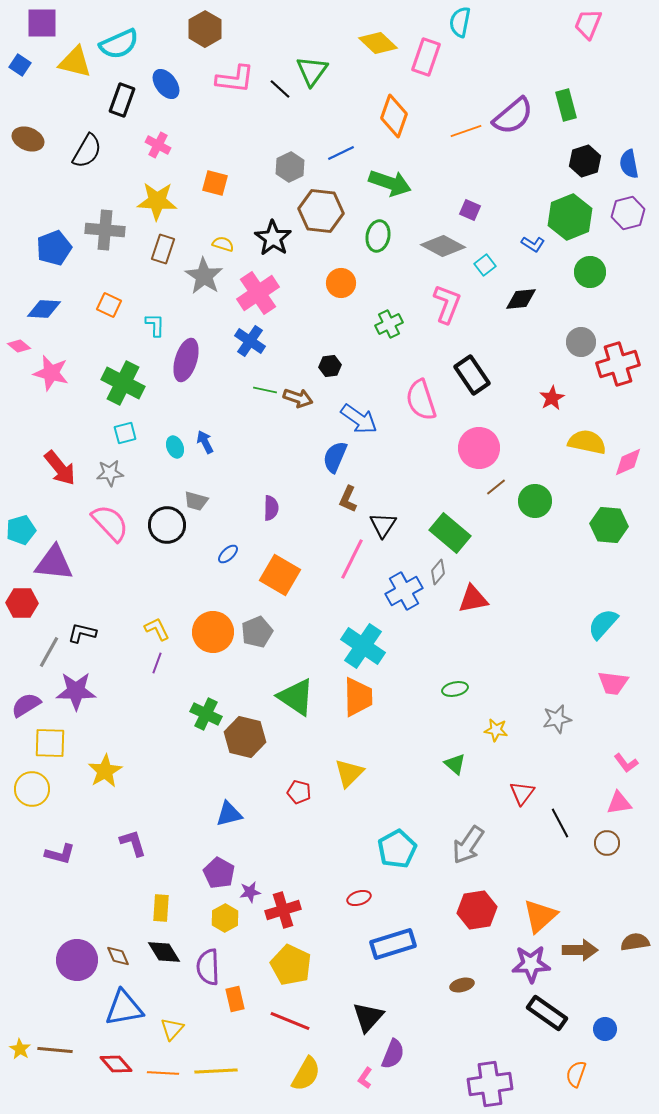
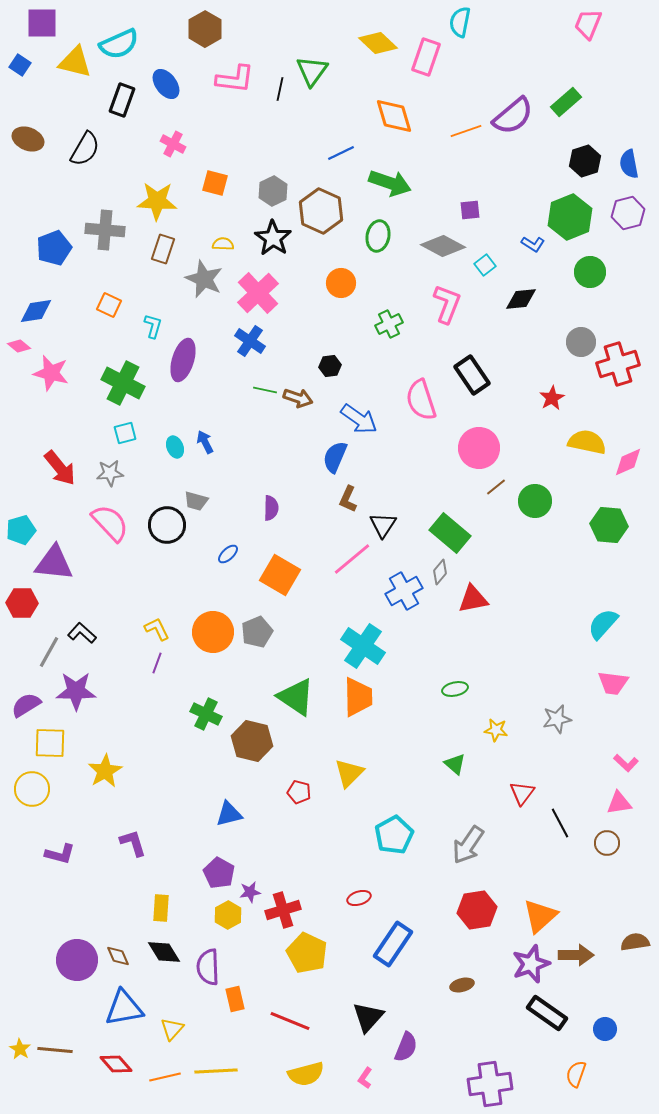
black line at (280, 89): rotated 60 degrees clockwise
green rectangle at (566, 105): moved 3 px up; rotated 64 degrees clockwise
orange diamond at (394, 116): rotated 36 degrees counterclockwise
pink cross at (158, 145): moved 15 px right, 1 px up
black semicircle at (87, 151): moved 2 px left, 2 px up
gray hexagon at (290, 167): moved 17 px left, 24 px down
purple square at (470, 210): rotated 30 degrees counterclockwise
brown hexagon at (321, 211): rotated 18 degrees clockwise
yellow semicircle at (223, 244): rotated 15 degrees counterclockwise
gray star at (204, 276): moved 3 px down; rotated 9 degrees counterclockwise
pink cross at (258, 293): rotated 9 degrees counterclockwise
blue diamond at (44, 309): moved 8 px left, 2 px down; rotated 12 degrees counterclockwise
cyan L-shape at (155, 325): moved 2 px left, 1 px down; rotated 15 degrees clockwise
purple ellipse at (186, 360): moved 3 px left
pink line at (352, 559): rotated 24 degrees clockwise
gray diamond at (438, 572): moved 2 px right
black L-shape at (82, 633): rotated 28 degrees clockwise
brown hexagon at (245, 737): moved 7 px right, 4 px down
pink L-shape at (626, 763): rotated 10 degrees counterclockwise
cyan pentagon at (397, 849): moved 3 px left, 14 px up
yellow hexagon at (225, 918): moved 3 px right, 3 px up
blue rectangle at (393, 944): rotated 39 degrees counterclockwise
brown arrow at (580, 950): moved 4 px left, 5 px down
purple star at (531, 964): rotated 18 degrees counterclockwise
yellow pentagon at (291, 965): moved 16 px right, 12 px up
purple semicircle at (393, 1054): moved 13 px right, 7 px up
orange line at (163, 1073): moved 2 px right, 4 px down; rotated 16 degrees counterclockwise
yellow semicircle at (306, 1074): rotated 45 degrees clockwise
